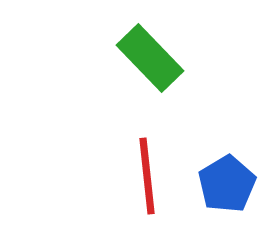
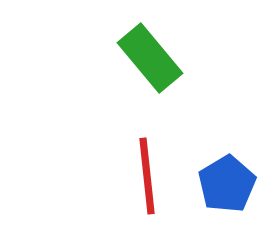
green rectangle: rotated 4 degrees clockwise
